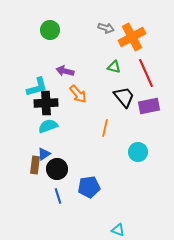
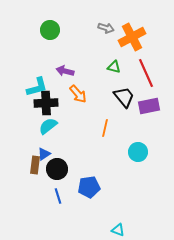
cyan semicircle: rotated 18 degrees counterclockwise
